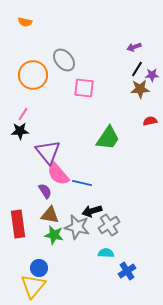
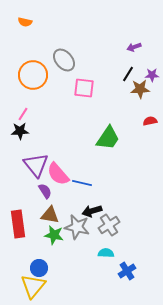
black line: moved 9 px left, 5 px down
purple triangle: moved 12 px left, 13 px down
